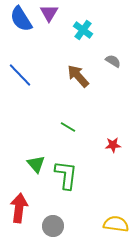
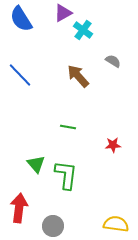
purple triangle: moved 14 px right; rotated 30 degrees clockwise
green line: rotated 21 degrees counterclockwise
